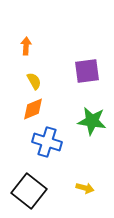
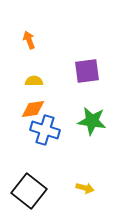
orange arrow: moved 3 px right, 6 px up; rotated 24 degrees counterclockwise
yellow semicircle: rotated 60 degrees counterclockwise
orange diamond: rotated 15 degrees clockwise
blue cross: moved 2 px left, 12 px up
